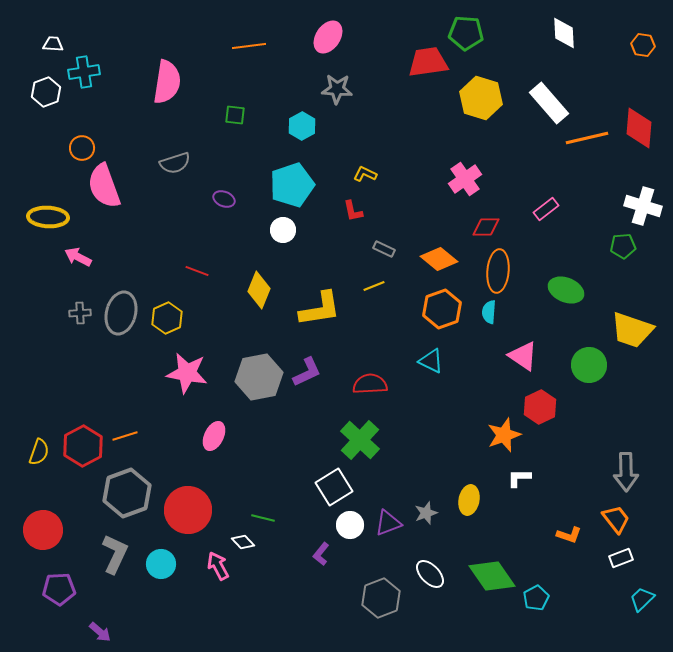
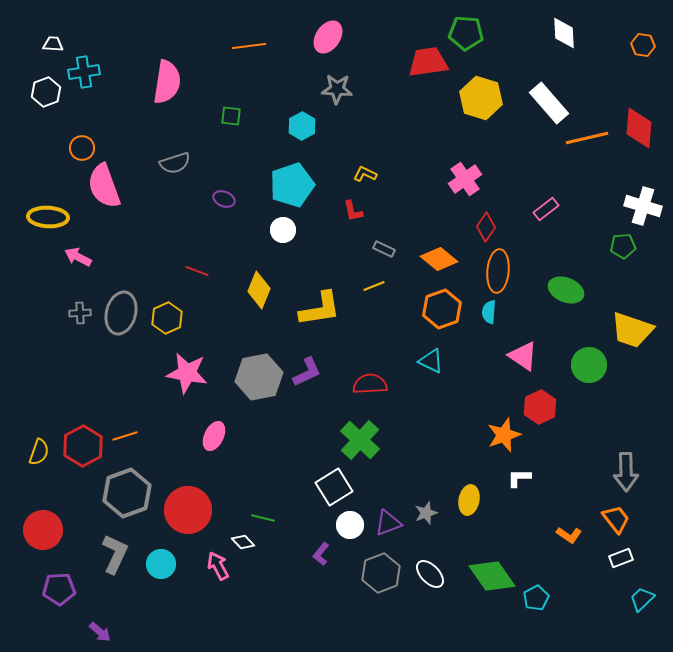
green square at (235, 115): moved 4 px left, 1 px down
red diamond at (486, 227): rotated 56 degrees counterclockwise
orange L-shape at (569, 535): rotated 15 degrees clockwise
gray hexagon at (381, 598): moved 25 px up
